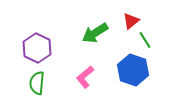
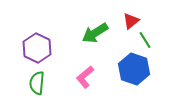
blue hexagon: moved 1 px right, 1 px up
